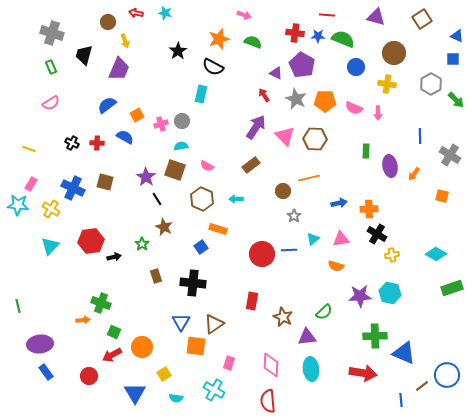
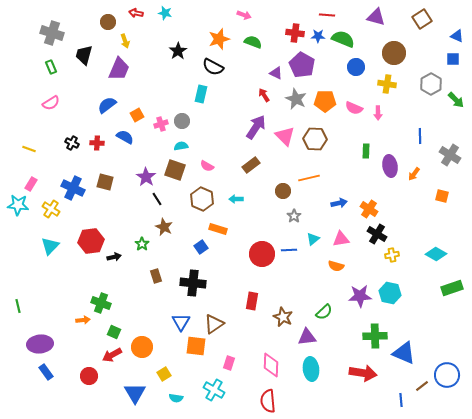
orange cross at (369, 209): rotated 36 degrees clockwise
